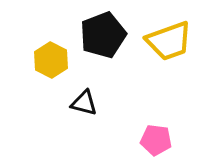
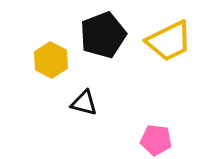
yellow trapezoid: rotated 6 degrees counterclockwise
